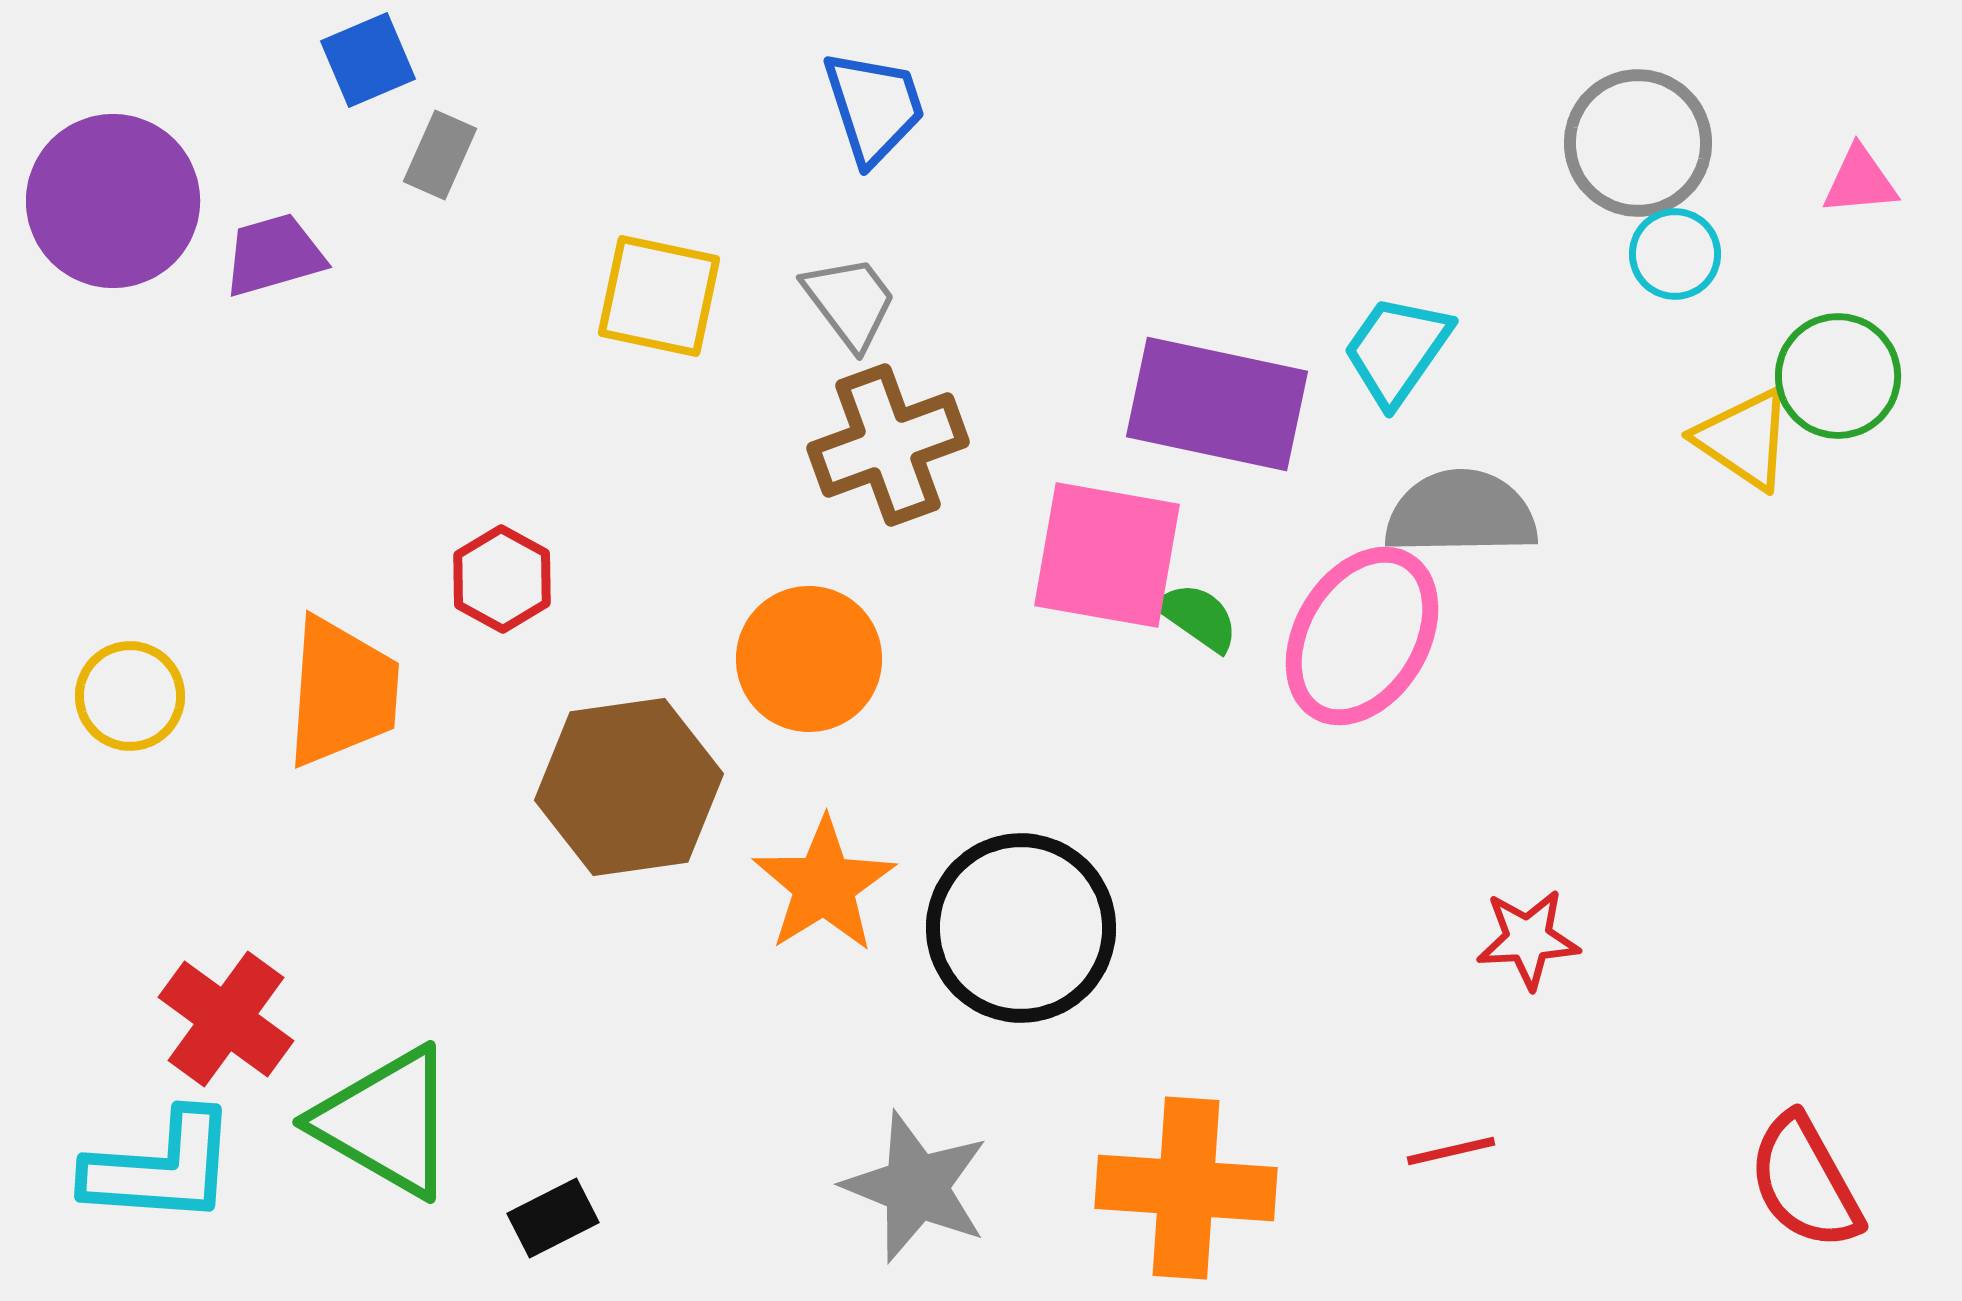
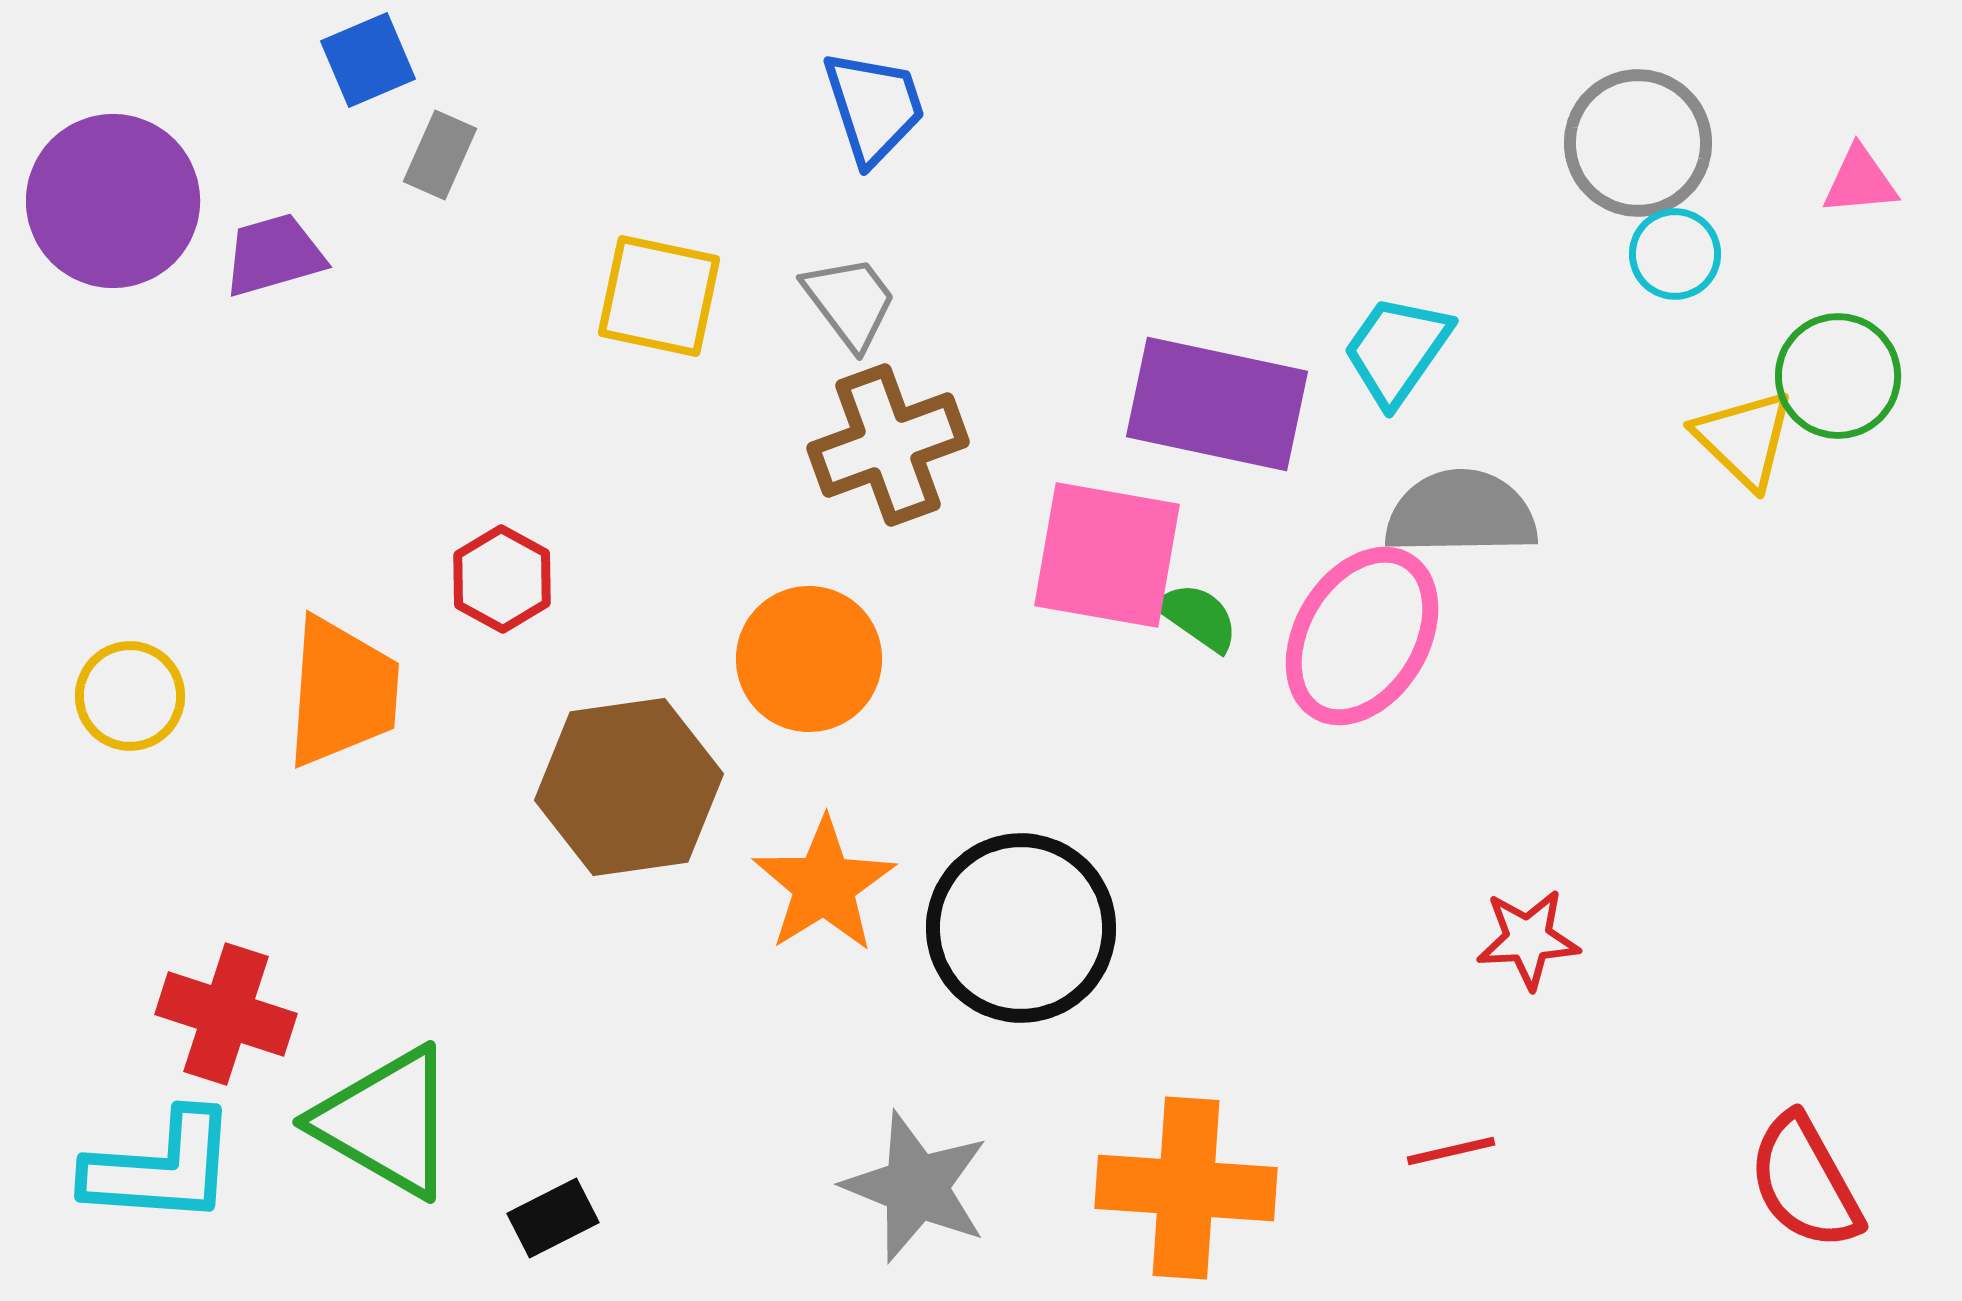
yellow triangle: rotated 10 degrees clockwise
red cross: moved 5 px up; rotated 18 degrees counterclockwise
